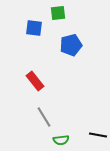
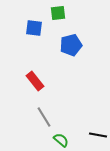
green semicircle: rotated 133 degrees counterclockwise
